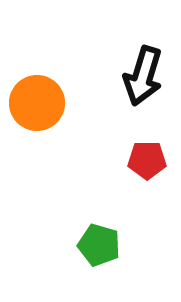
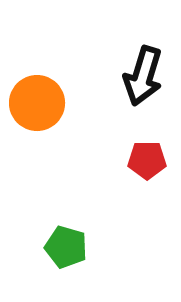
green pentagon: moved 33 px left, 2 px down
